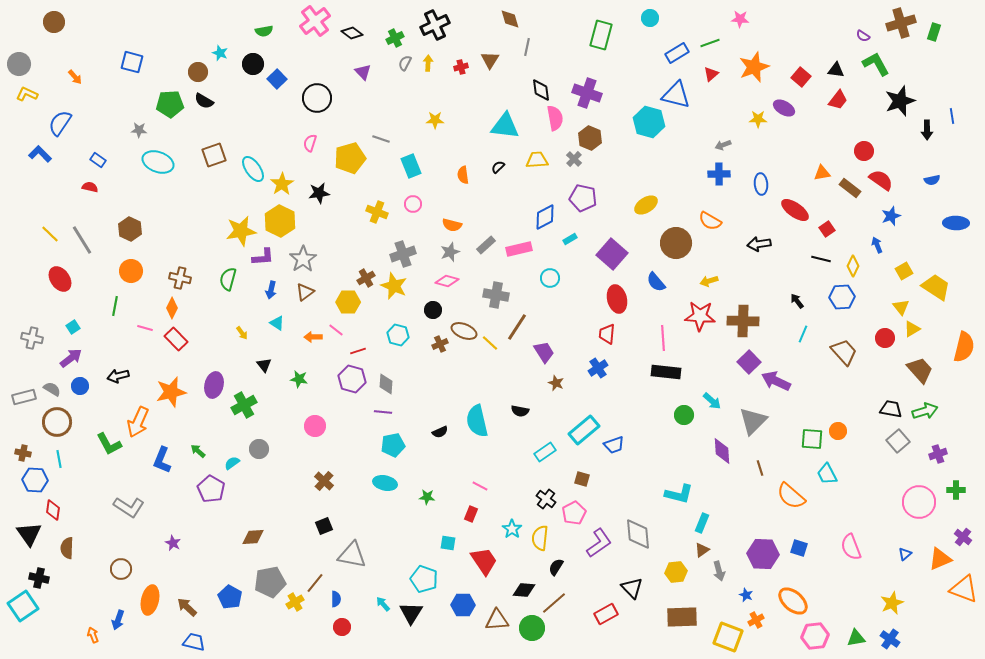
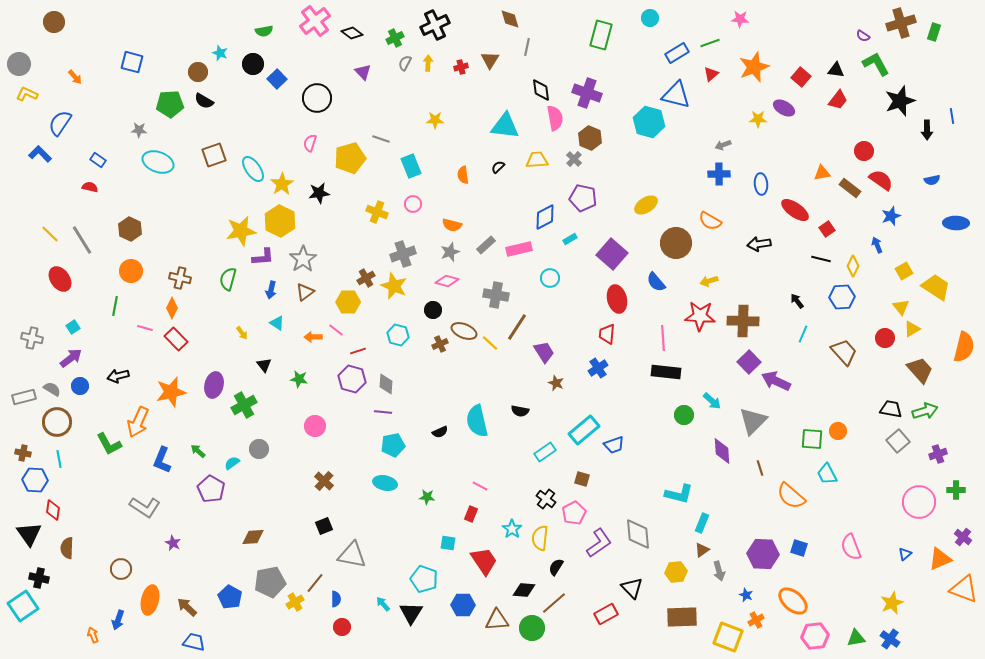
gray L-shape at (129, 507): moved 16 px right
